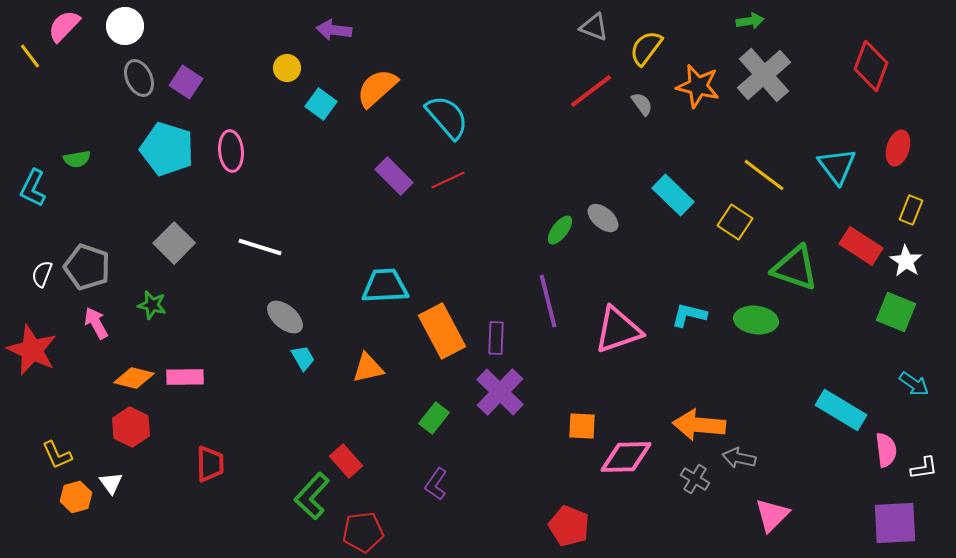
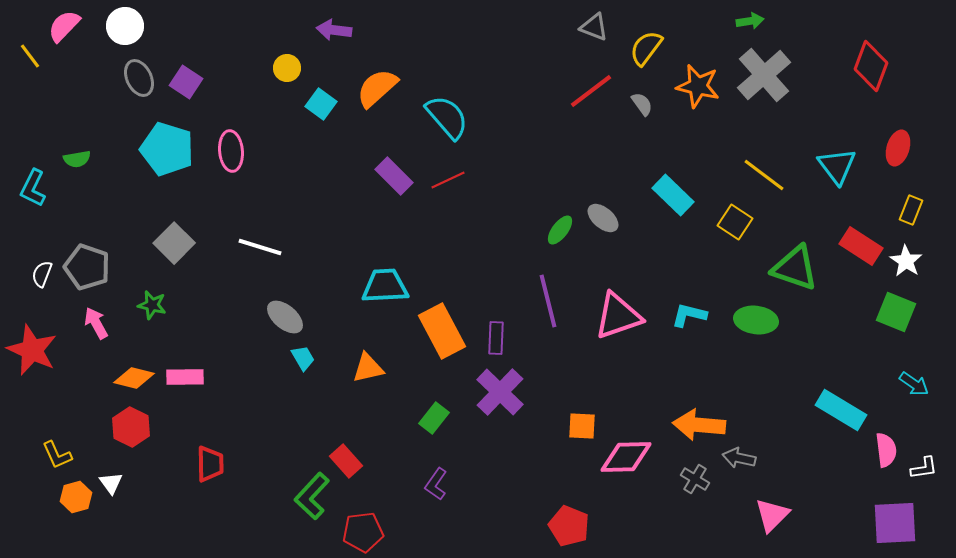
pink triangle at (618, 330): moved 14 px up
